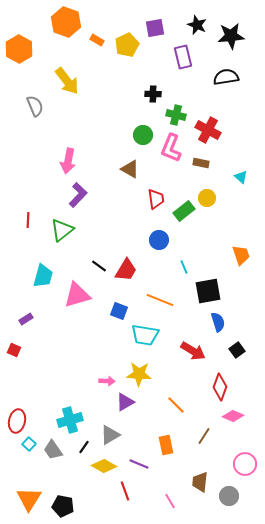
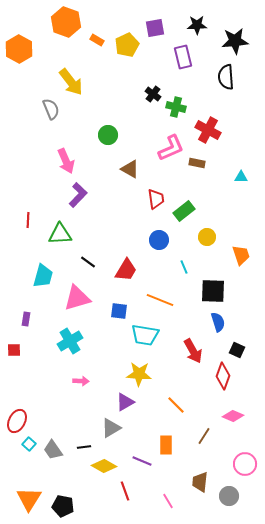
black star at (197, 25): rotated 24 degrees counterclockwise
black star at (231, 36): moved 4 px right, 5 px down
black semicircle at (226, 77): rotated 85 degrees counterclockwise
yellow arrow at (67, 81): moved 4 px right, 1 px down
black cross at (153, 94): rotated 35 degrees clockwise
gray semicircle at (35, 106): moved 16 px right, 3 px down
green cross at (176, 115): moved 8 px up
green circle at (143, 135): moved 35 px left
pink L-shape at (171, 148): rotated 136 degrees counterclockwise
pink arrow at (68, 161): moved 2 px left; rotated 35 degrees counterclockwise
brown rectangle at (201, 163): moved 4 px left
cyan triangle at (241, 177): rotated 40 degrees counterclockwise
yellow circle at (207, 198): moved 39 px down
green triangle at (62, 230): moved 2 px left, 4 px down; rotated 35 degrees clockwise
black line at (99, 266): moved 11 px left, 4 px up
black square at (208, 291): moved 5 px right; rotated 12 degrees clockwise
pink triangle at (77, 295): moved 3 px down
blue square at (119, 311): rotated 12 degrees counterclockwise
purple rectangle at (26, 319): rotated 48 degrees counterclockwise
red square at (14, 350): rotated 24 degrees counterclockwise
black square at (237, 350): rotated 28 degrees counterclockwise
red arrow at (193, 351): rotated 30 degrees clockwise
pink arrow at (107, 381): moved 26 px left
red diamond at (220, 387): moved 3 px right, 11 px up
cyan cross at (70, 420): moved 79 px up; rotated 15 degrees counterclockwise
red ellipse at (17, 421): rotated 15 degrees clockwise
gray triangle at (110, 435): moved 1 px right, 7 px up
orange rectangle at (166, 445): rotated 12 degrees clockwise
black line at (84, 447): rotated 48 degrees clockwise
purple line at (139, 464): moved 3 px right, 3 px up
pink line at (170, 501): moved 2 px left
